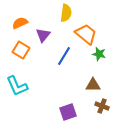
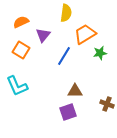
orange semicircle: moved 1 px right, 1 px up
orange trapezoid: moved 1 px left; rotated 70 degrees counterclockwise
green star: moved 1 px right, 1 px up; rotated 24 degrees counterclockwise
brown triangle: moved 18 px left, 6 px down
brown cross: moved 5 px right, 2 px up
